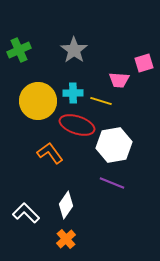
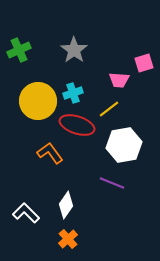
cyan cross: rotated 18 degrees counterclockwise
yellow line: moved 8 px right, 8 px down; rotated 55 degrees counterclockwise
white hexagon: moved 10 px right
orange cross: moved 2 px right
